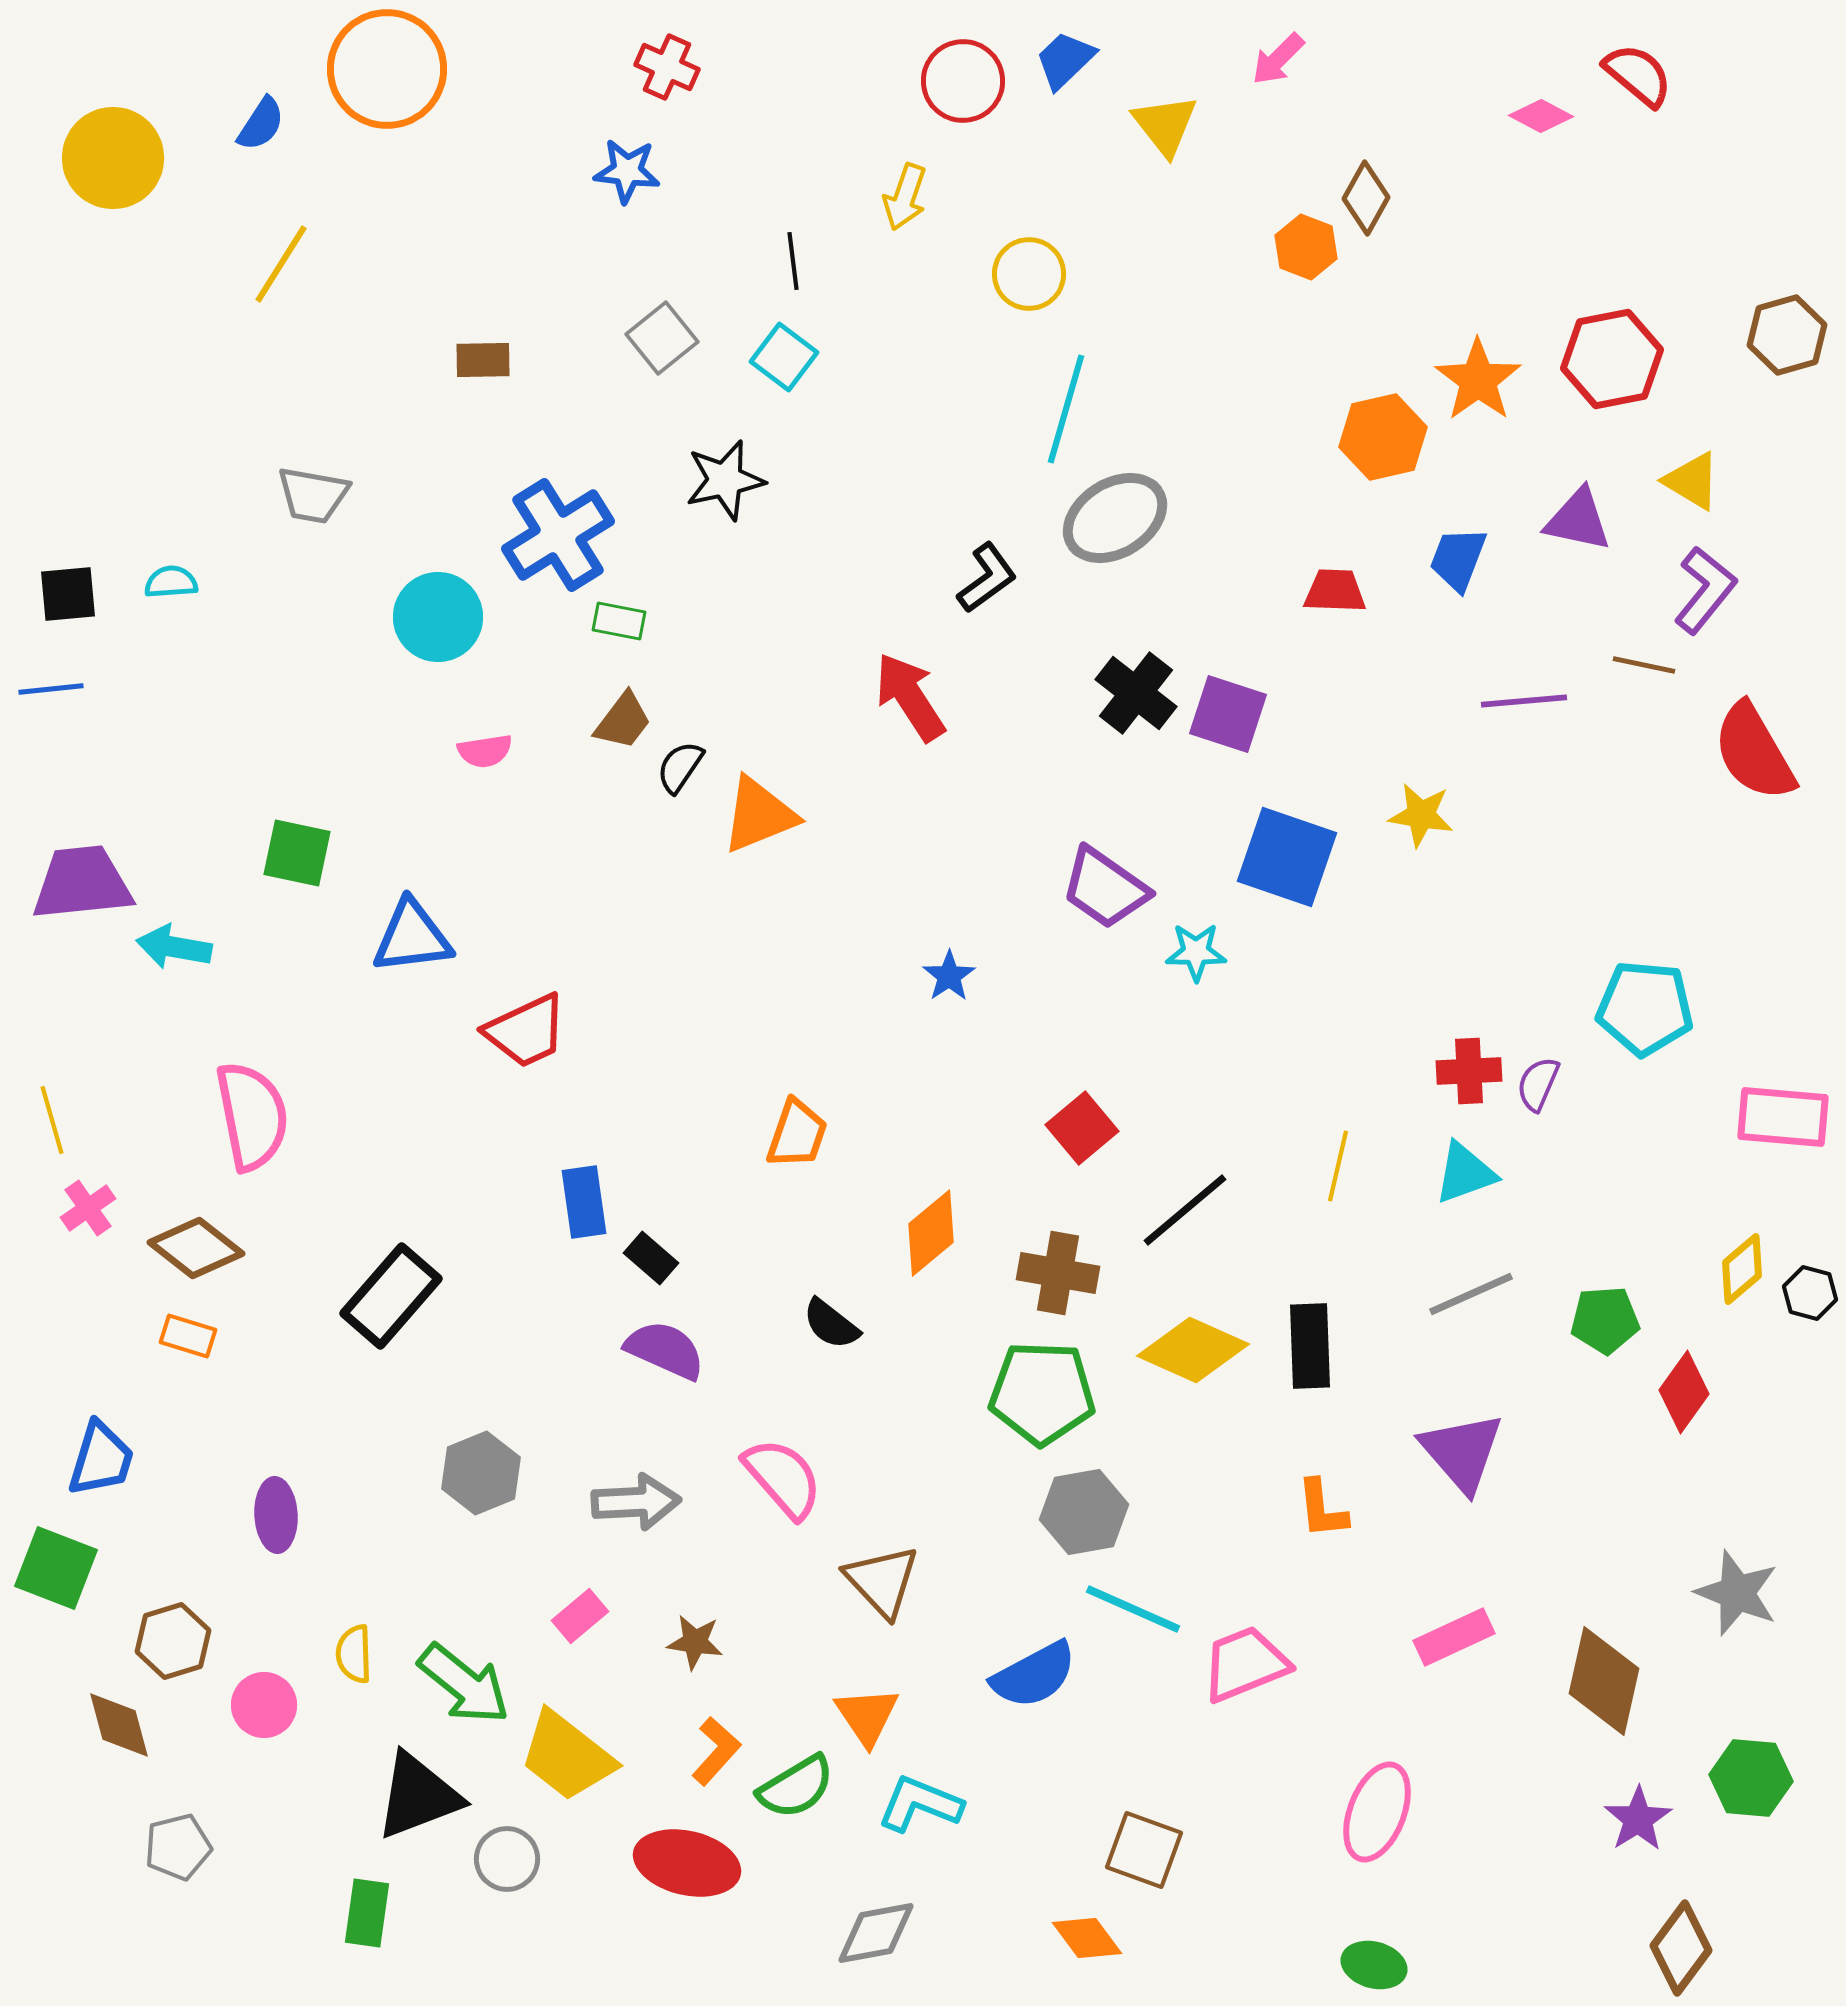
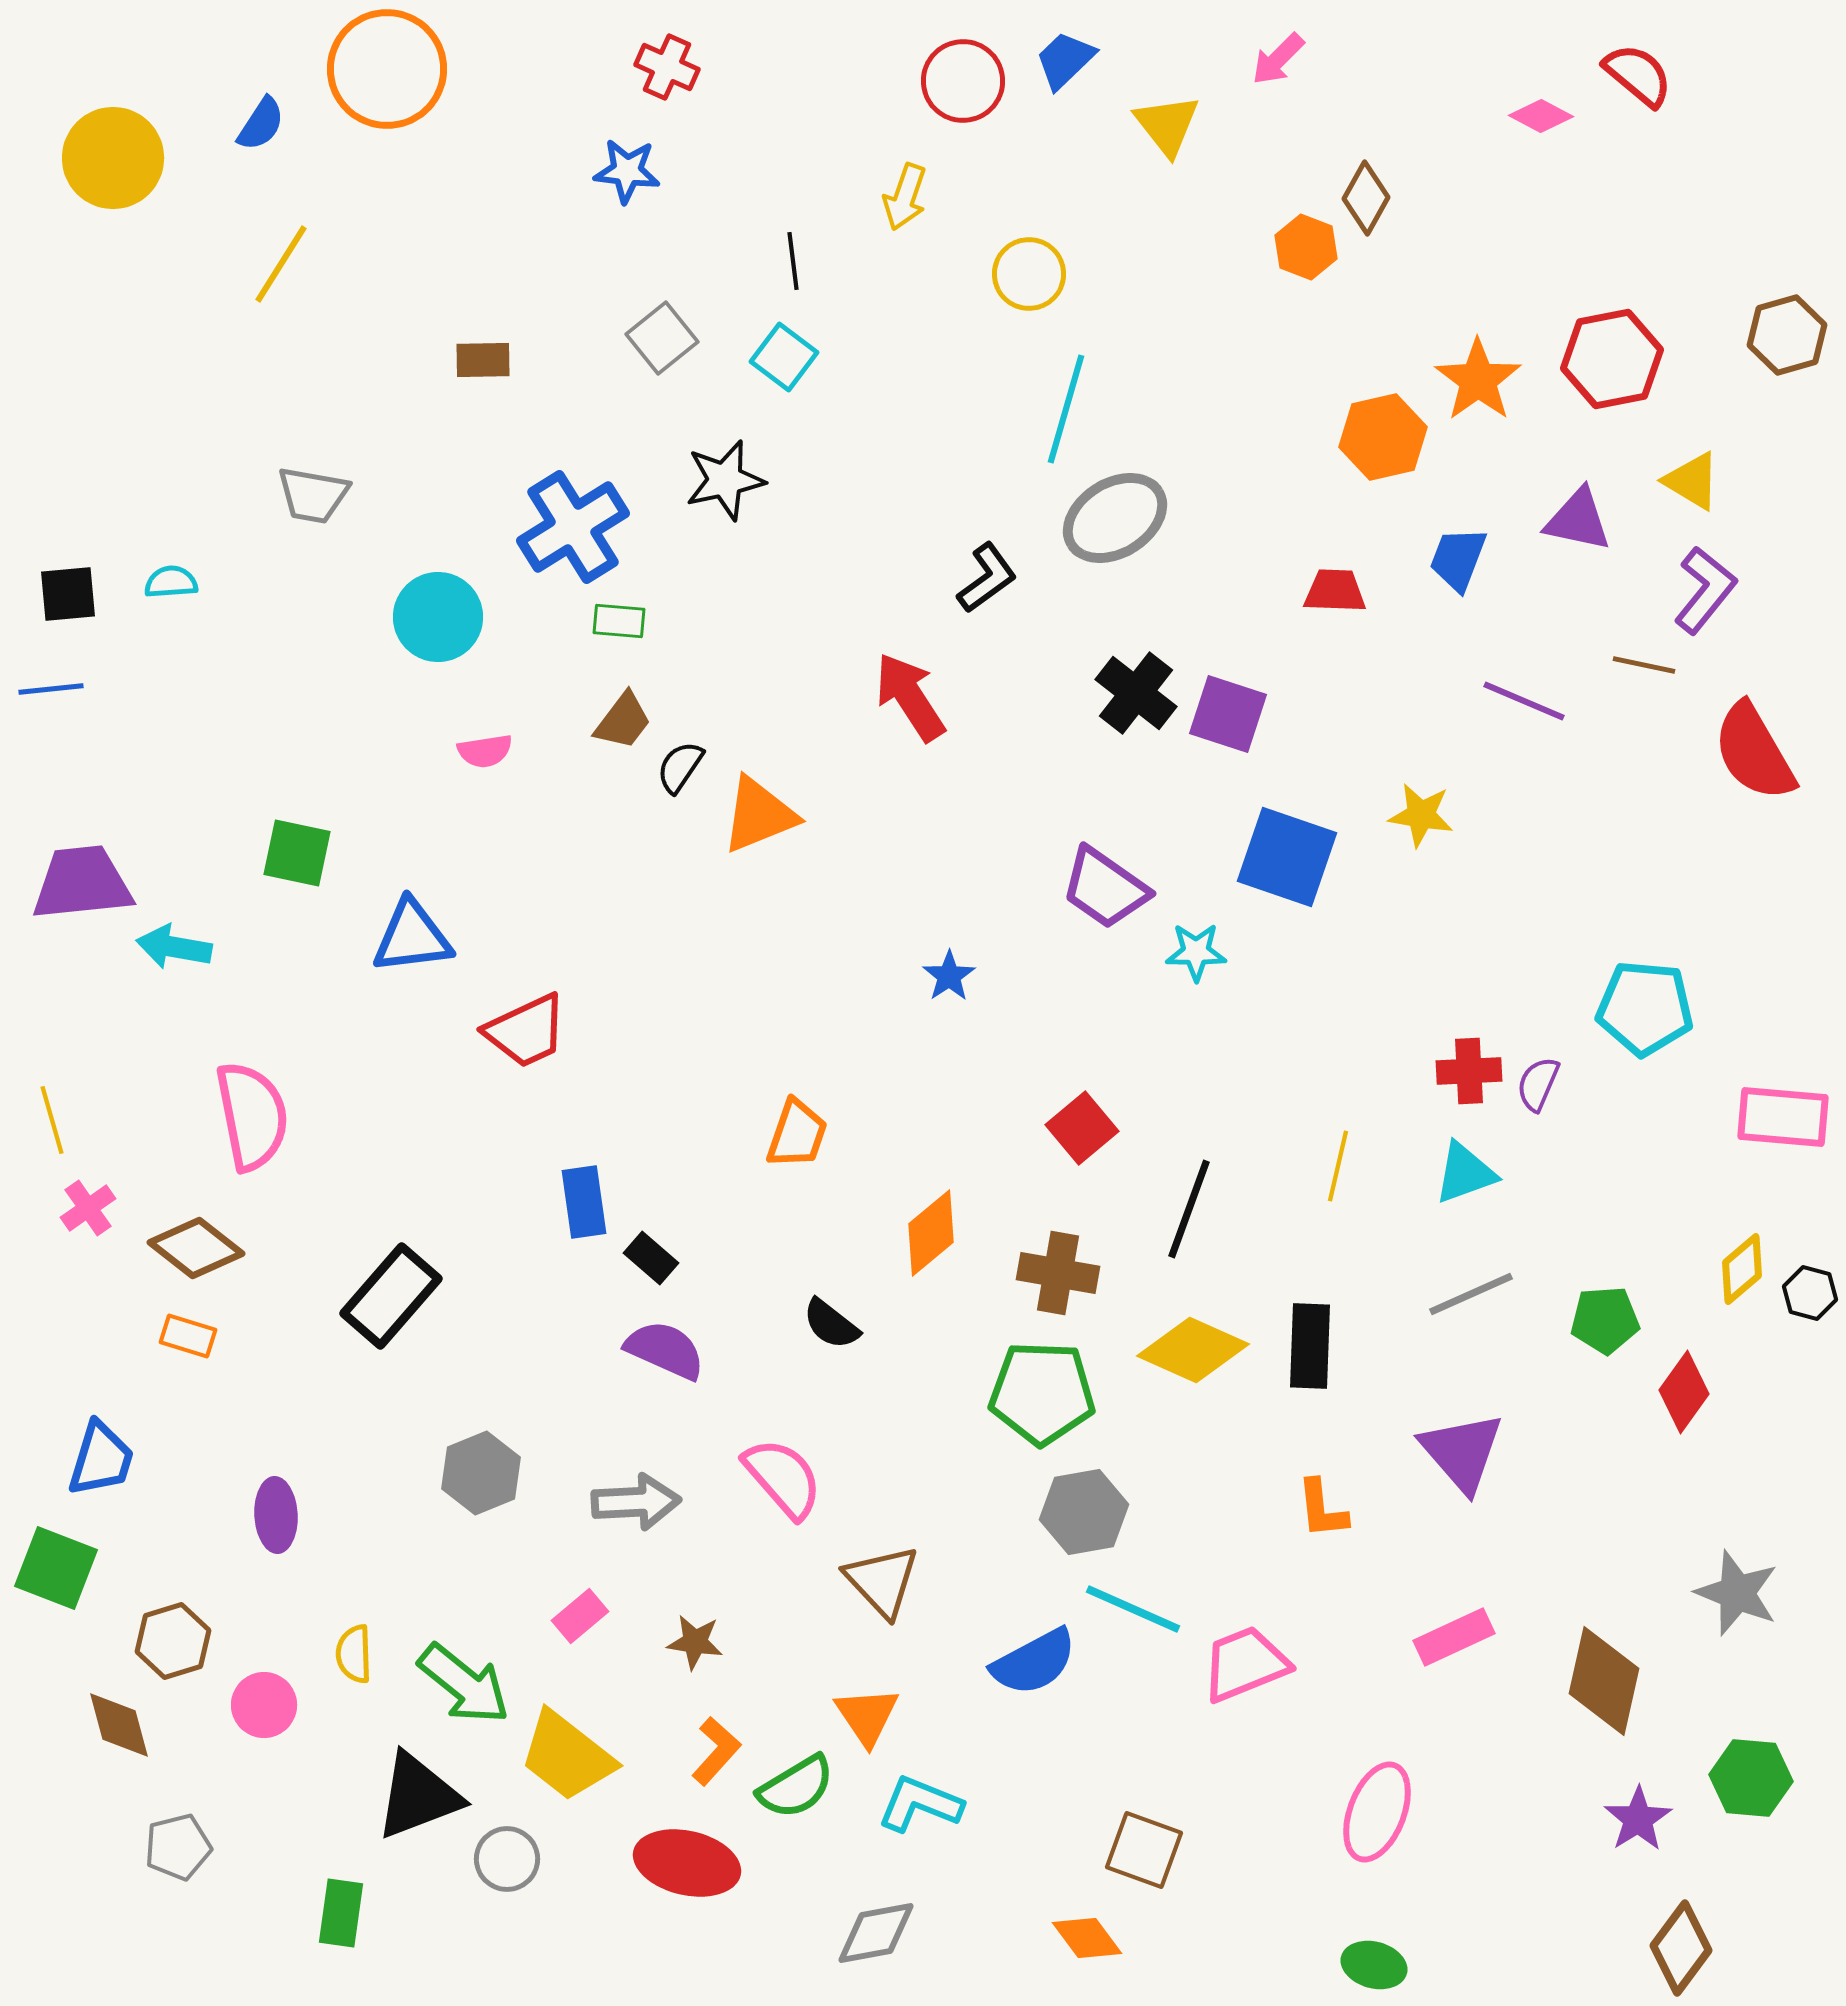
yellow triangle at (1165, 125): moved 2 px right
blue cross at (558, 535): moved 15 px right, 8 px up
green rectangle at (619, 621): rotated 6 degrees counterclockwise
purple line at (1524, 701): rotated 28 degrees clockwise
black line at (1185, 1210): moved 4 px right, 1 px up; rotated 30 degrees counterclockwise
black rectangle at (1310, 1346): rotated 4 degrees clockwise
blue semicircle at (1034, 1675): moved 13 px up
green rectangle at (367, 1913): moved 26 px left
